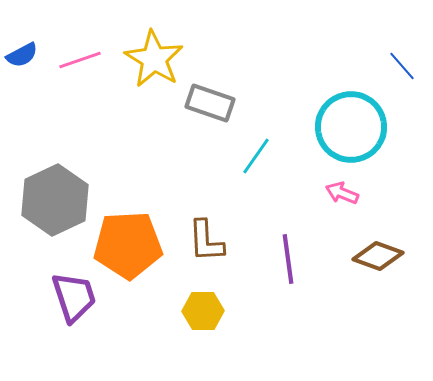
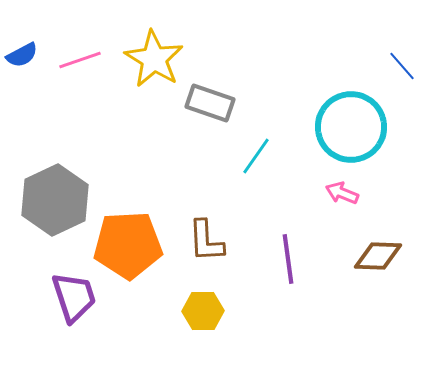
brown diamond: rotated 18 degrees counterclockwise
